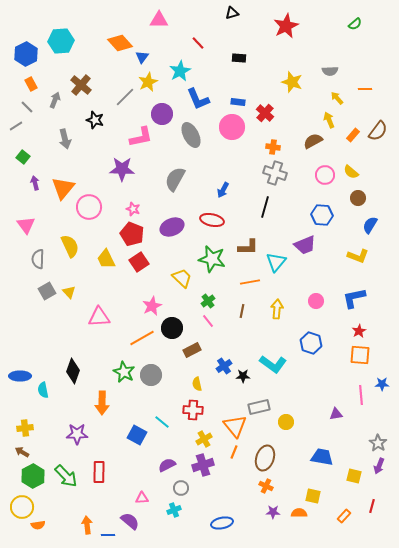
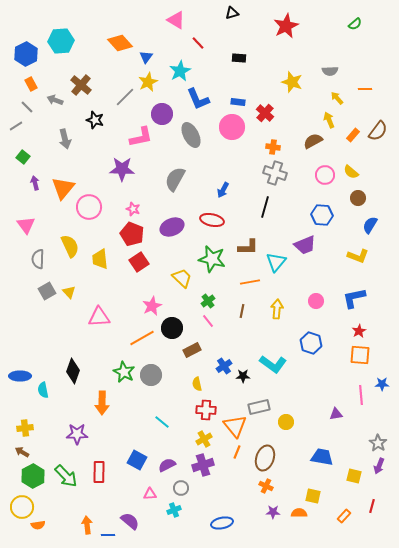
pink triangle at (159, 20): moved 17 px right; rotated 30 degrees clockwise
blue triangle at (142, 57): moved 4 px right
gray arrow at (55, 100): rotated 91 degrees counterclockwise
yellow trapezoid at (106, 259): moved 6 px left; rotated 20 degrees clockwise
red cross at (193, 410): moved 13 px right
blue square at (137, 435): moved 25 px down
orange line at (234, 452): moved 3 px right
pink triangle at (142, 498): moved 8 px right, 4 px up
